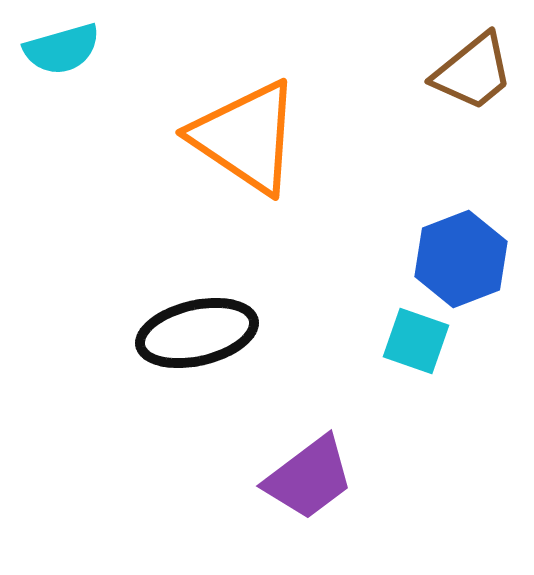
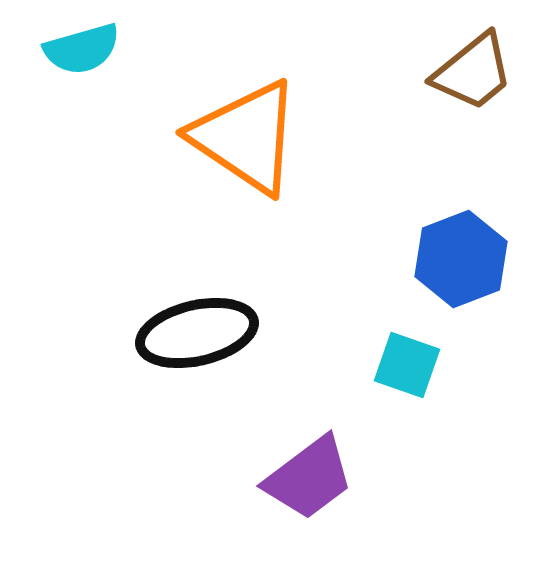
cyan semicircle: moved 20 px right
cyan square: moved 9 px left, 24 px down
